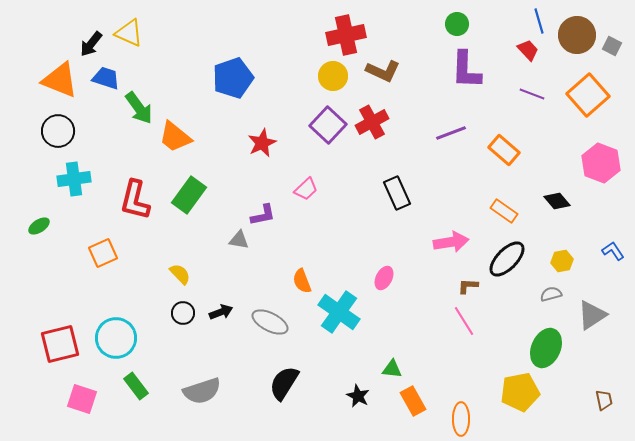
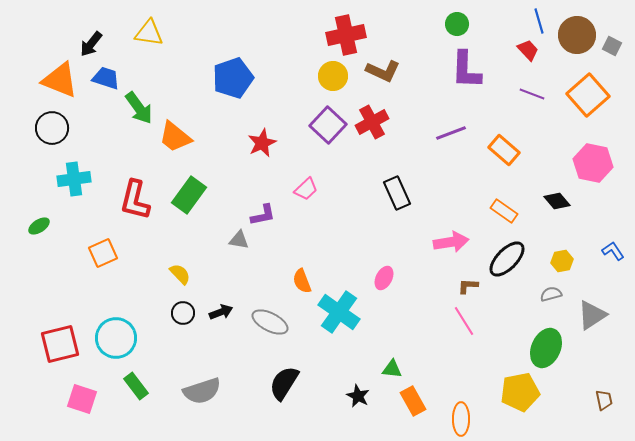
yellow triangle at (129, 33): moved 20 px right; rotated 16 degrees counterclockwise
black circle at (58, 131): moved 6 px left, 3 px up
pink hexagon at (601, 163): moved 8 px left; rotated 9 degrees counterclockwise
